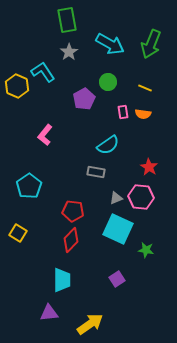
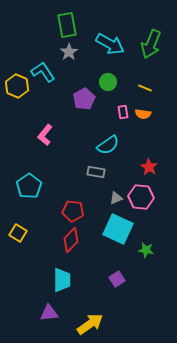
green rectangle: moved 5 px down
